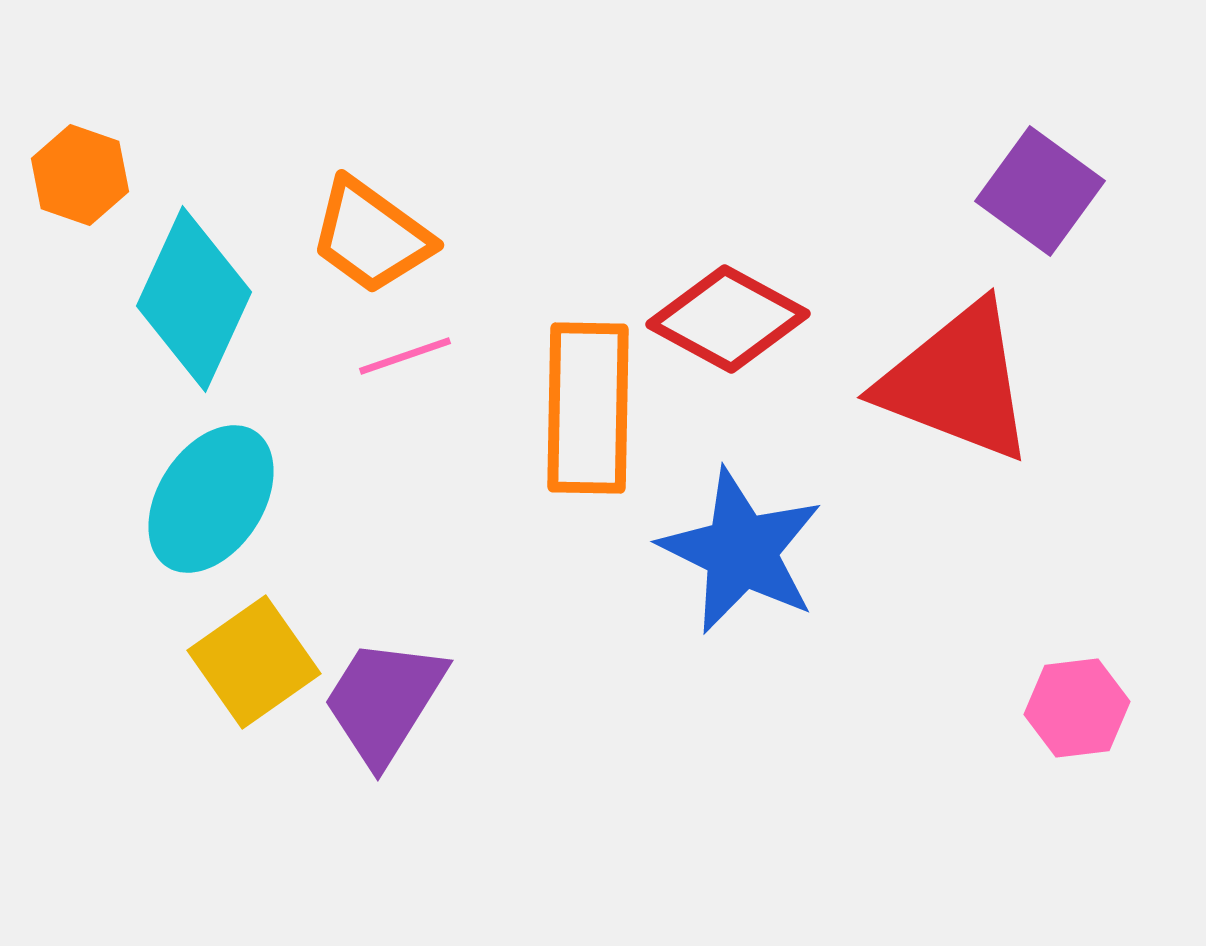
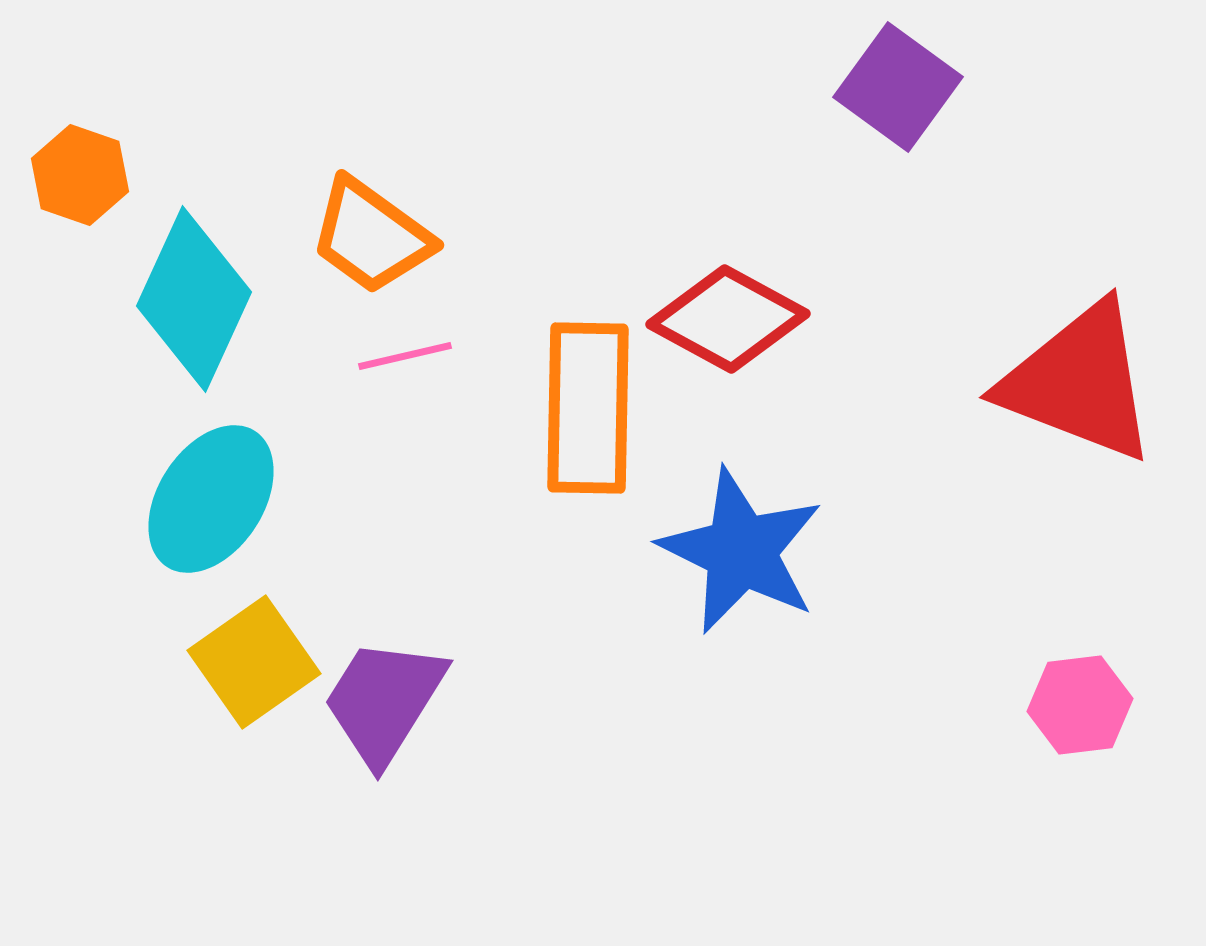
purple square: moved 142 px left, 104 px up
pink line: rotated 6 degrees clockwise
red triangle: moved 122 px right
pink hexagon: moved 3 px right, 3 px up
